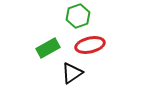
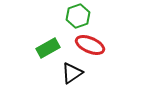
red ellipse: rotated 36 degrees clockwise
